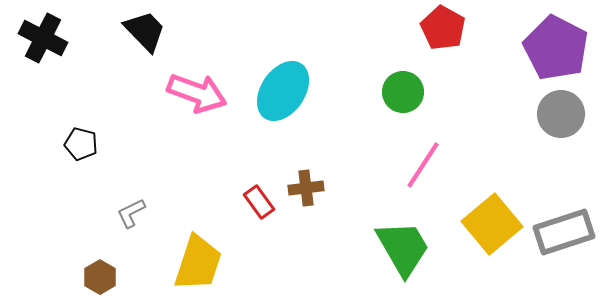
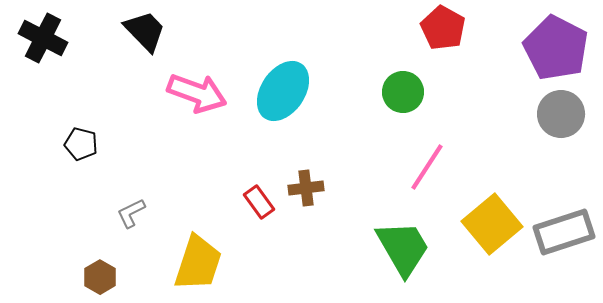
pink line: moved 4 px right, 2 px down
